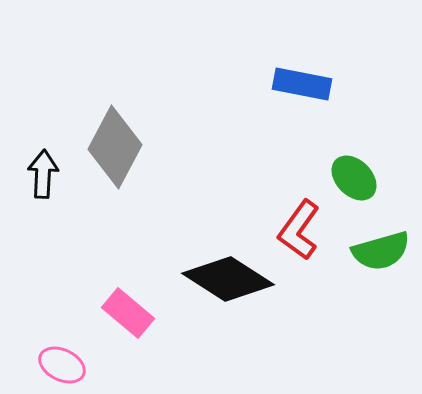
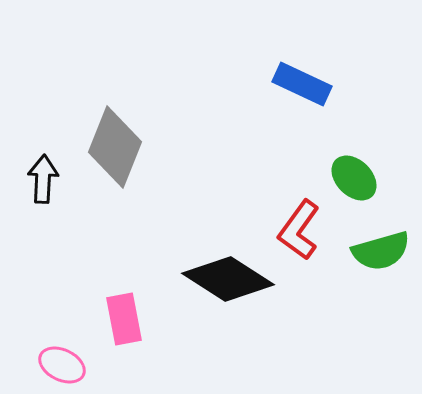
blue rectangle: rotated 14 degrees clockwise
gray diamond: rotated 6 degrees counterclockwise
black arrow: moved 5 px down
pink rectangle: moved 4 px left, 6 px down; rotated 39 degrees clockwise
